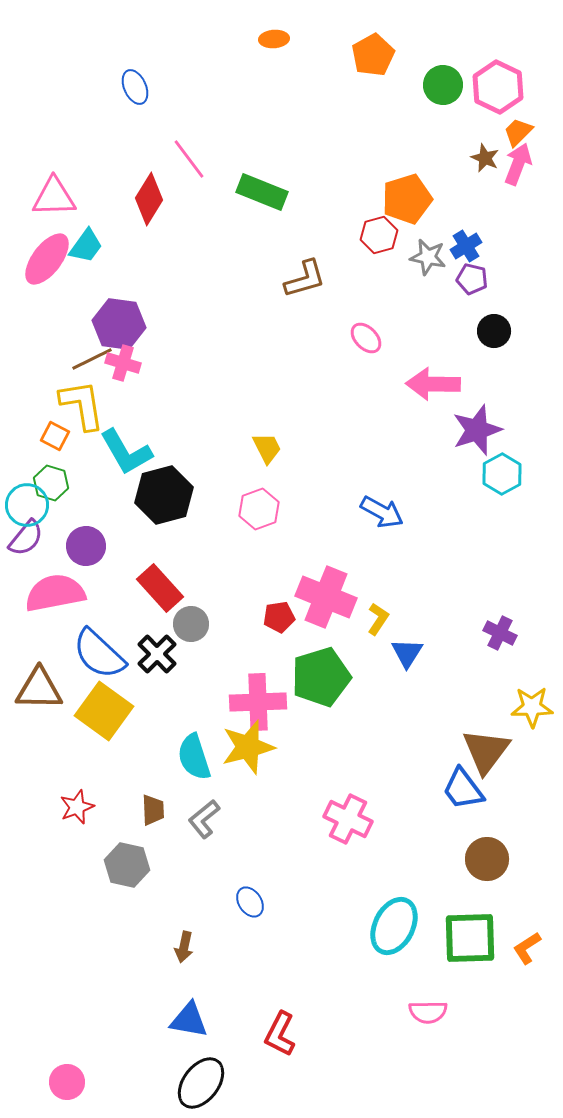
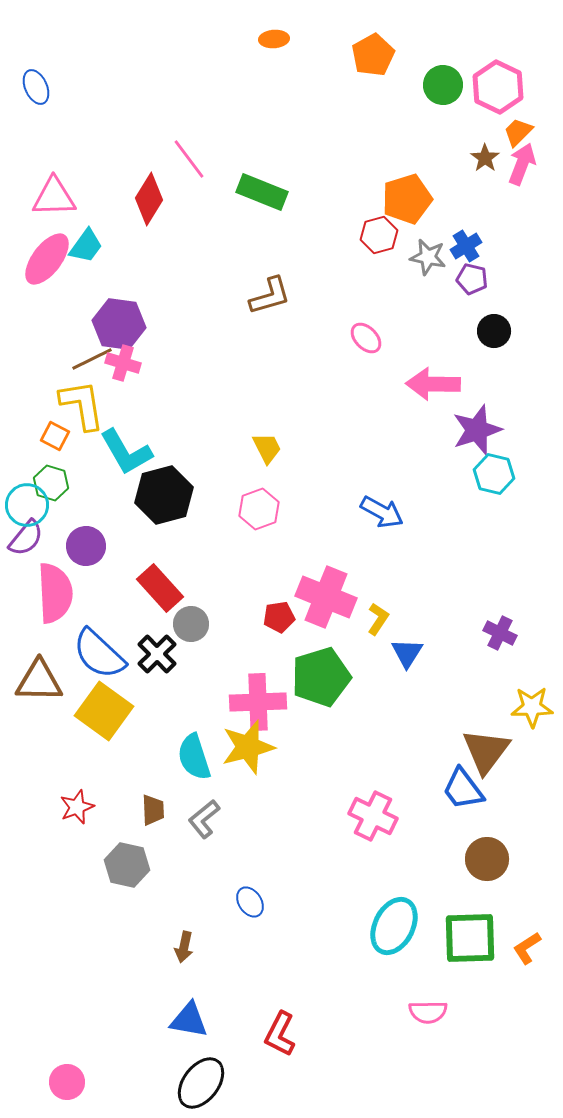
blue ellipse at (135, 87): moved 99 px left
brown star at (485, 158): rotated 12 degrees clockwise
pink arrow at (518, 164): moved 4 px right
brown L-shape at (305, 279): moved 35 px left, 17 px down
cyan hexagon at (502, 474): moved 8 px left; rotated 18 degrees counterclockwise
pink semicircle at (55, 593): rotated 98 degrees clockwise
brown triangle at (39, 689): moved 8 px up
pink cross at (348, 819): moved 25 px right, 3 px up
